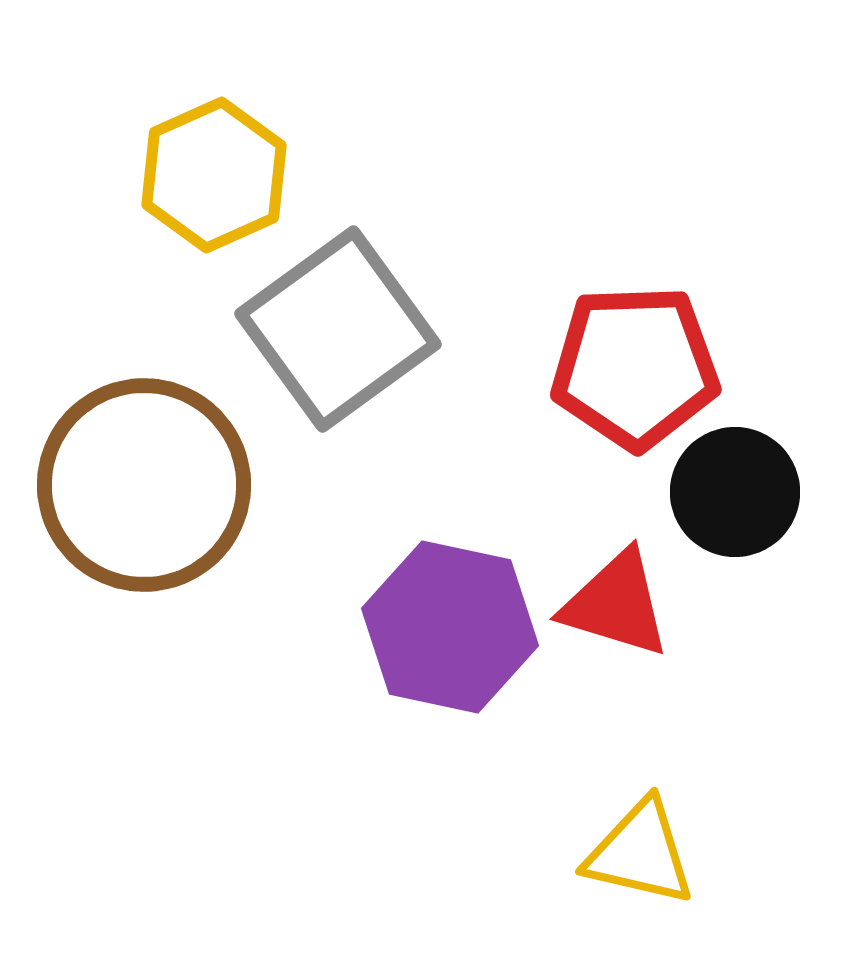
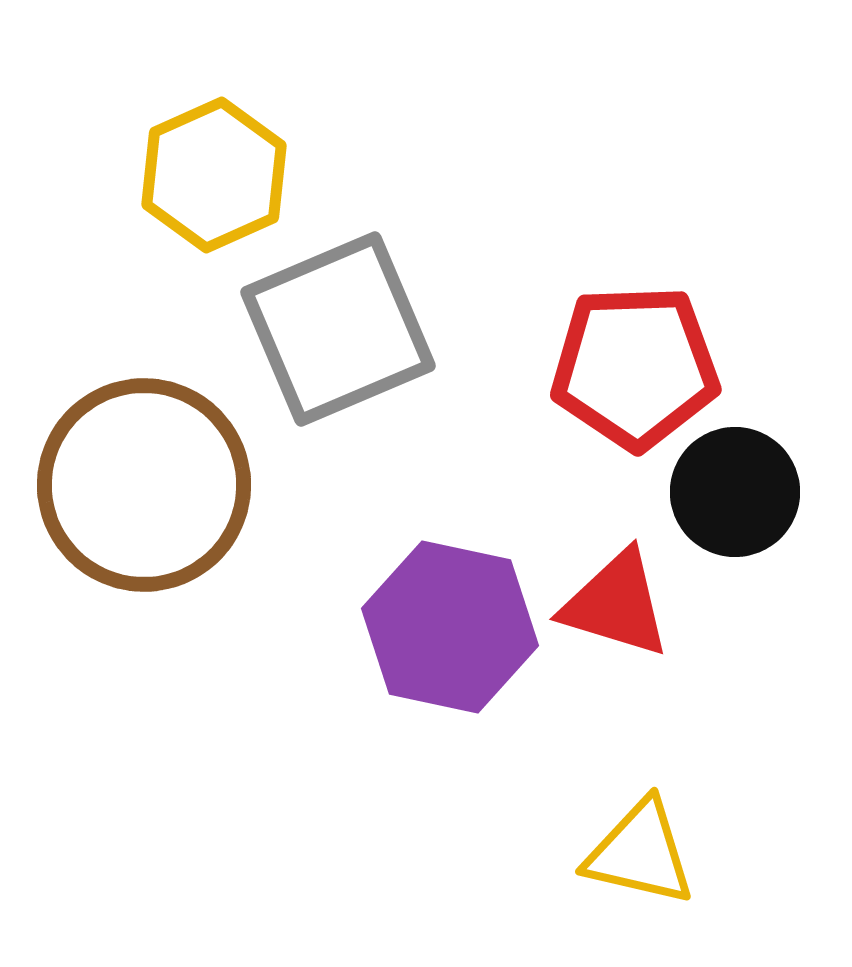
gray square: rotated 13 degrees clockwise
